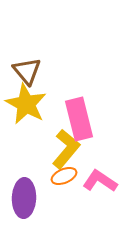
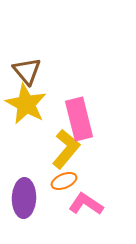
orange ellipse: moved 5 px down
pink L-shape: moved 14 px left, 23 px down
